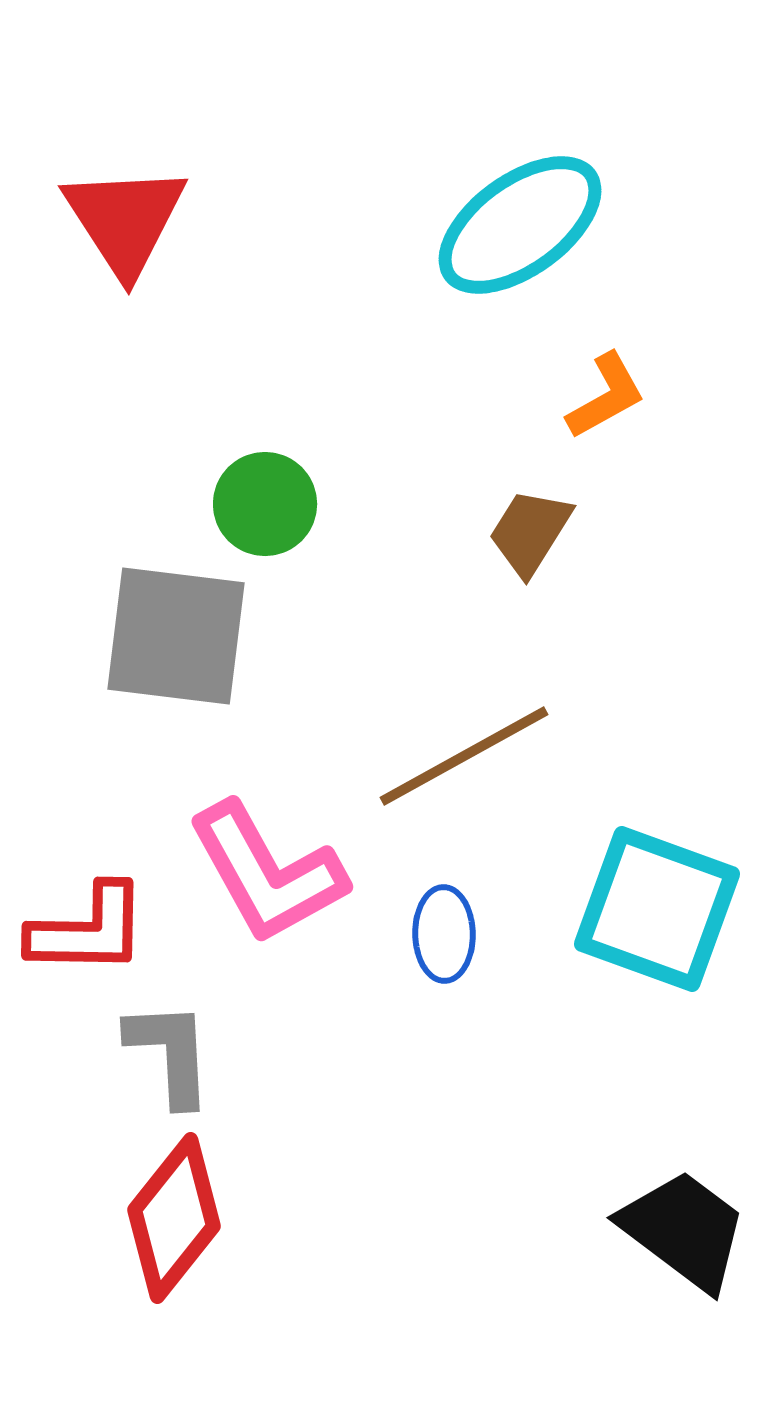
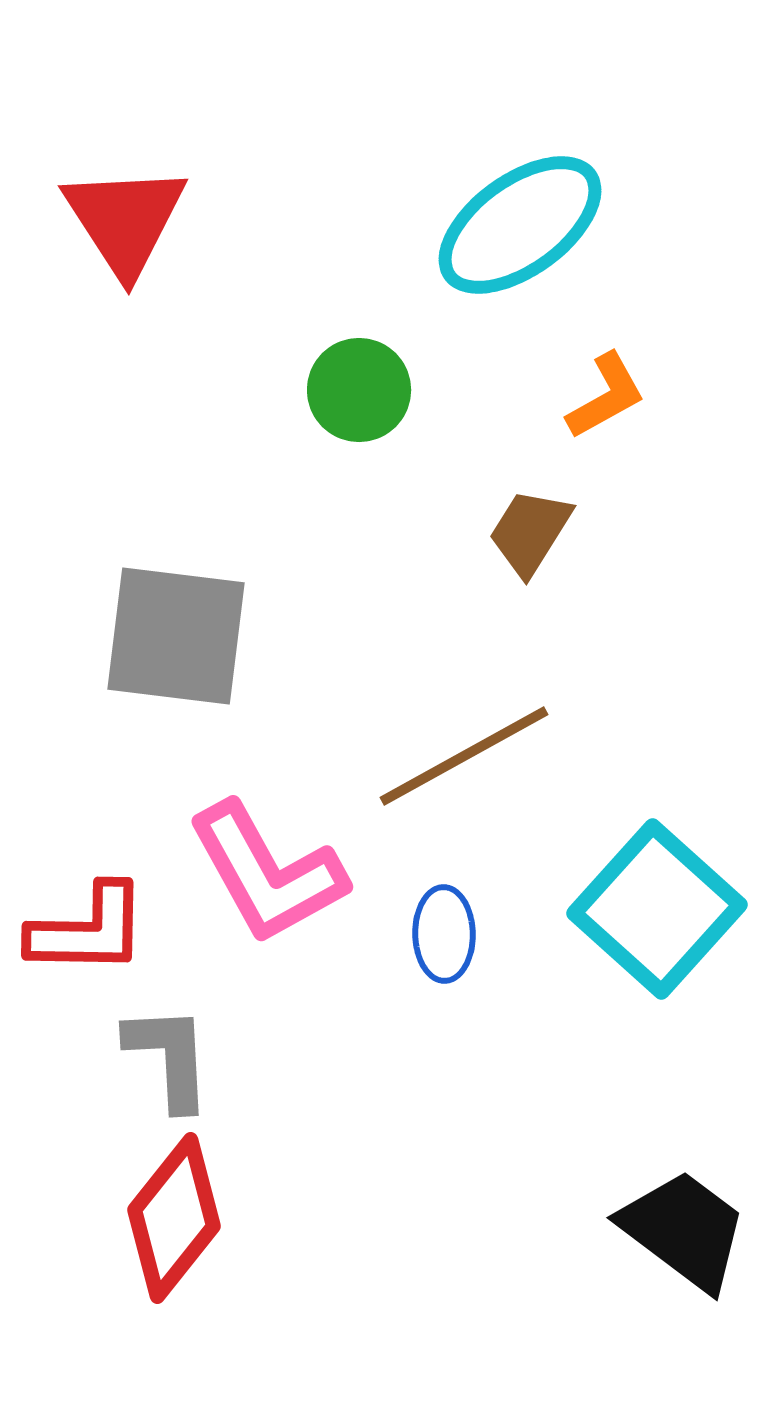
green circle: moved 94 px right, 114 px up
cyan square: rotated 22 degrees clockwise
gray L-shape: moved 1 px left, 4 px down
